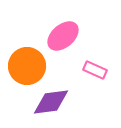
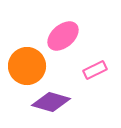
pink rectangle: rotated 50 degrees counterclockwise
purple diamond: rotated 24 degrees clockwise
